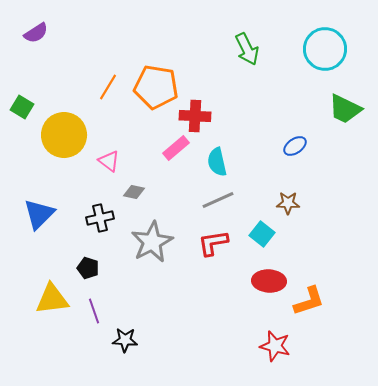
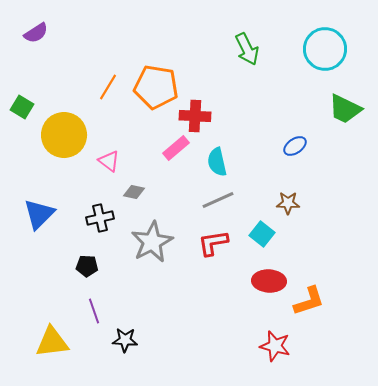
black pentagon: moved 1 px left, 2 px up; rotated 15 degrees counterclockwise
yellow triangle: moved 43 px down
